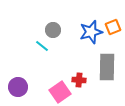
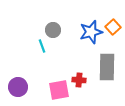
orange square: rotated 21 degrees counterclockwise
cyan line: rotated 32 degrees clockwise
pink square: moved 1 px left, 2 px up; rotated 25 degrees clockwise
